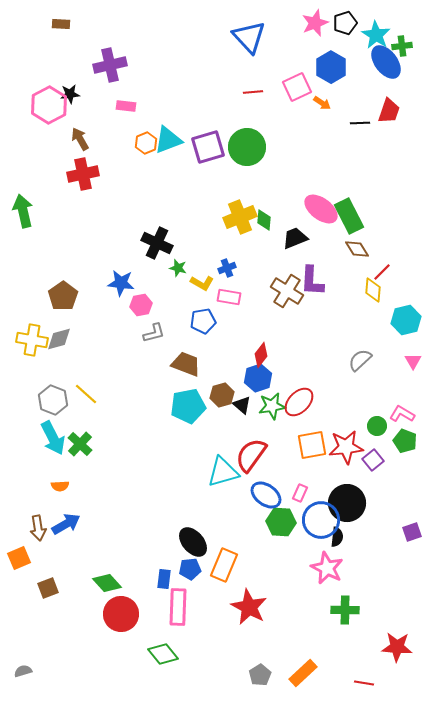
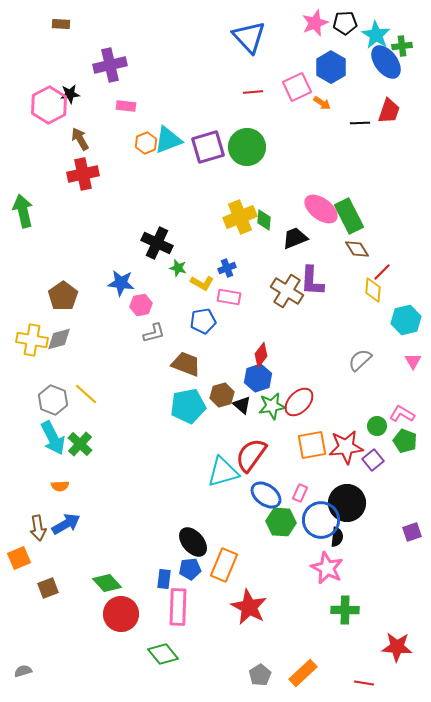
black pentagon at (345, 23): rotated 15 degrees clockwise
